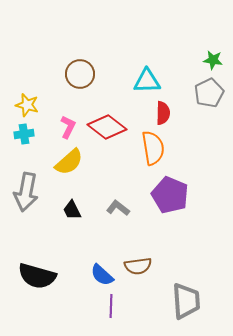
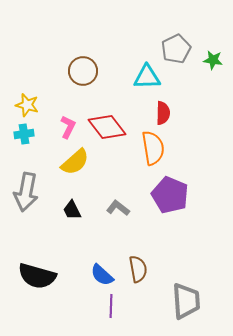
brown circle: moved 3 px right, 3 px up
cyan triangle: moved 4 px up
gray pentagon: moved 33 px left, 44 px up
red diamond: rotated 15 degrees clockwise
yellow semicircle: moved 6 px right
brown semicircle: moved 3 px down; rotated 92 degrees counterclockwise
